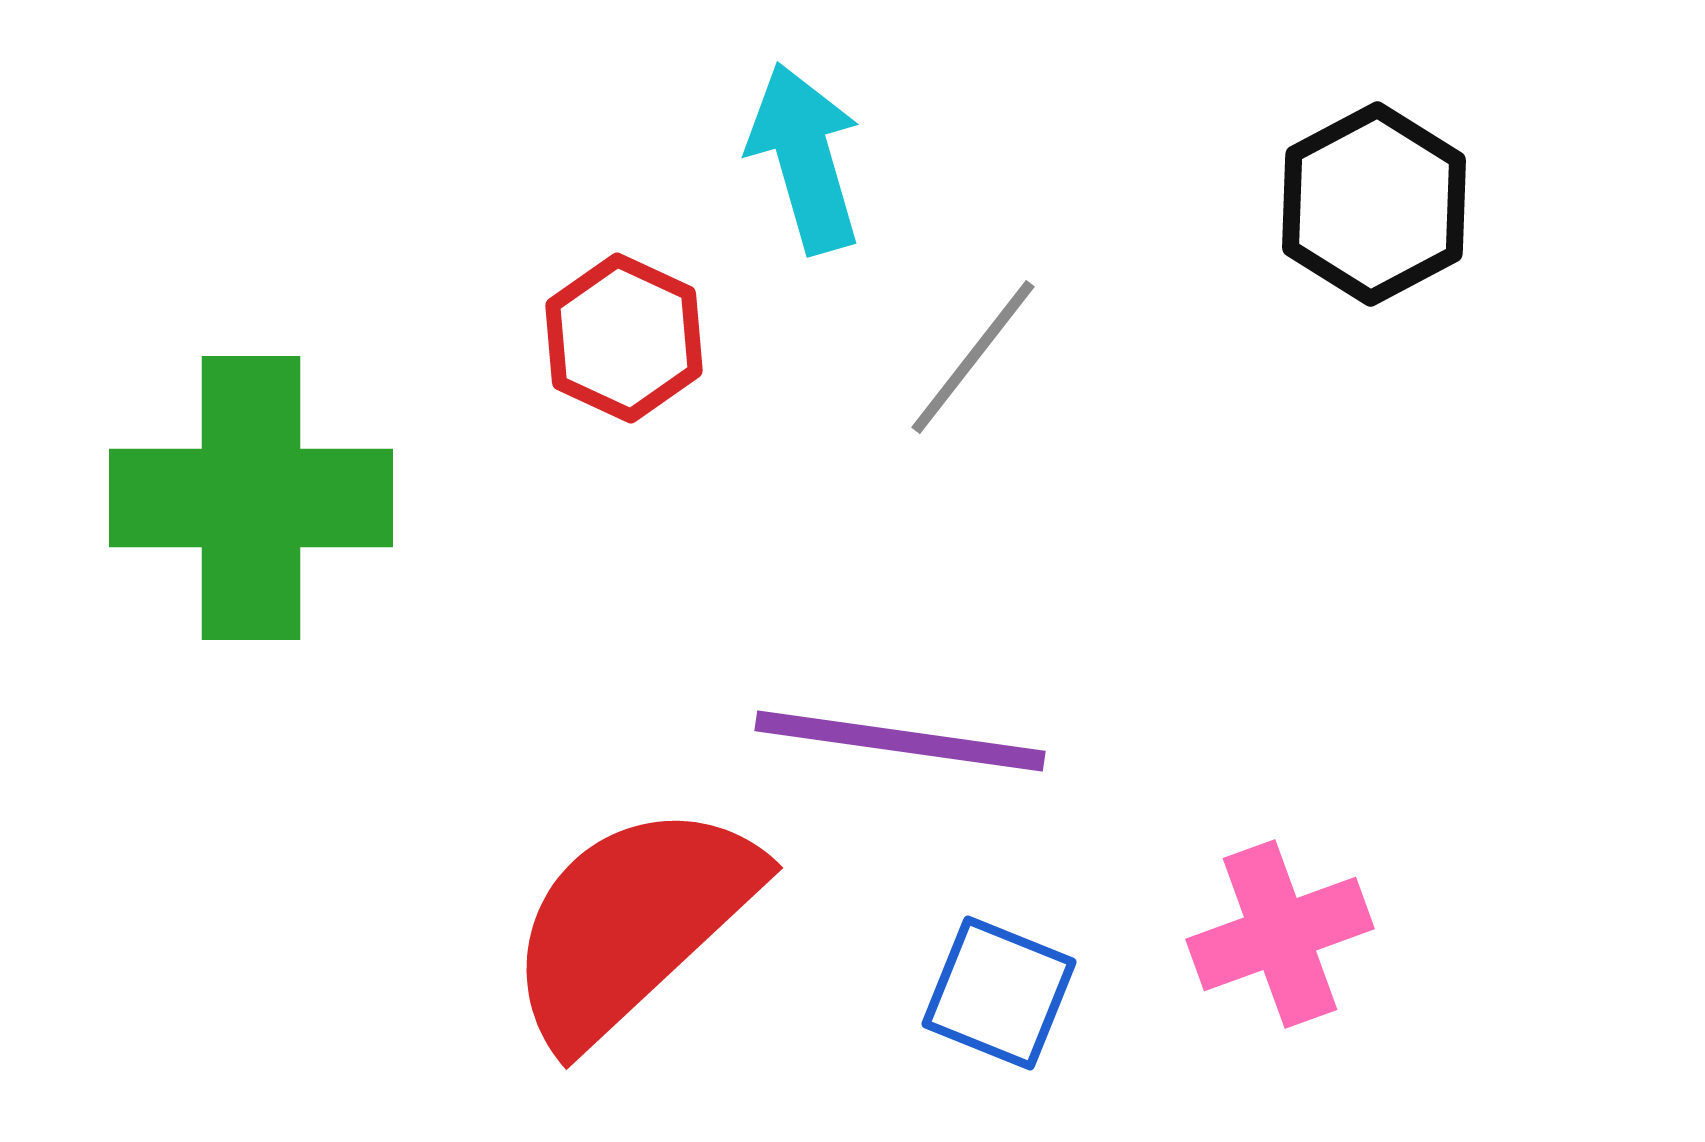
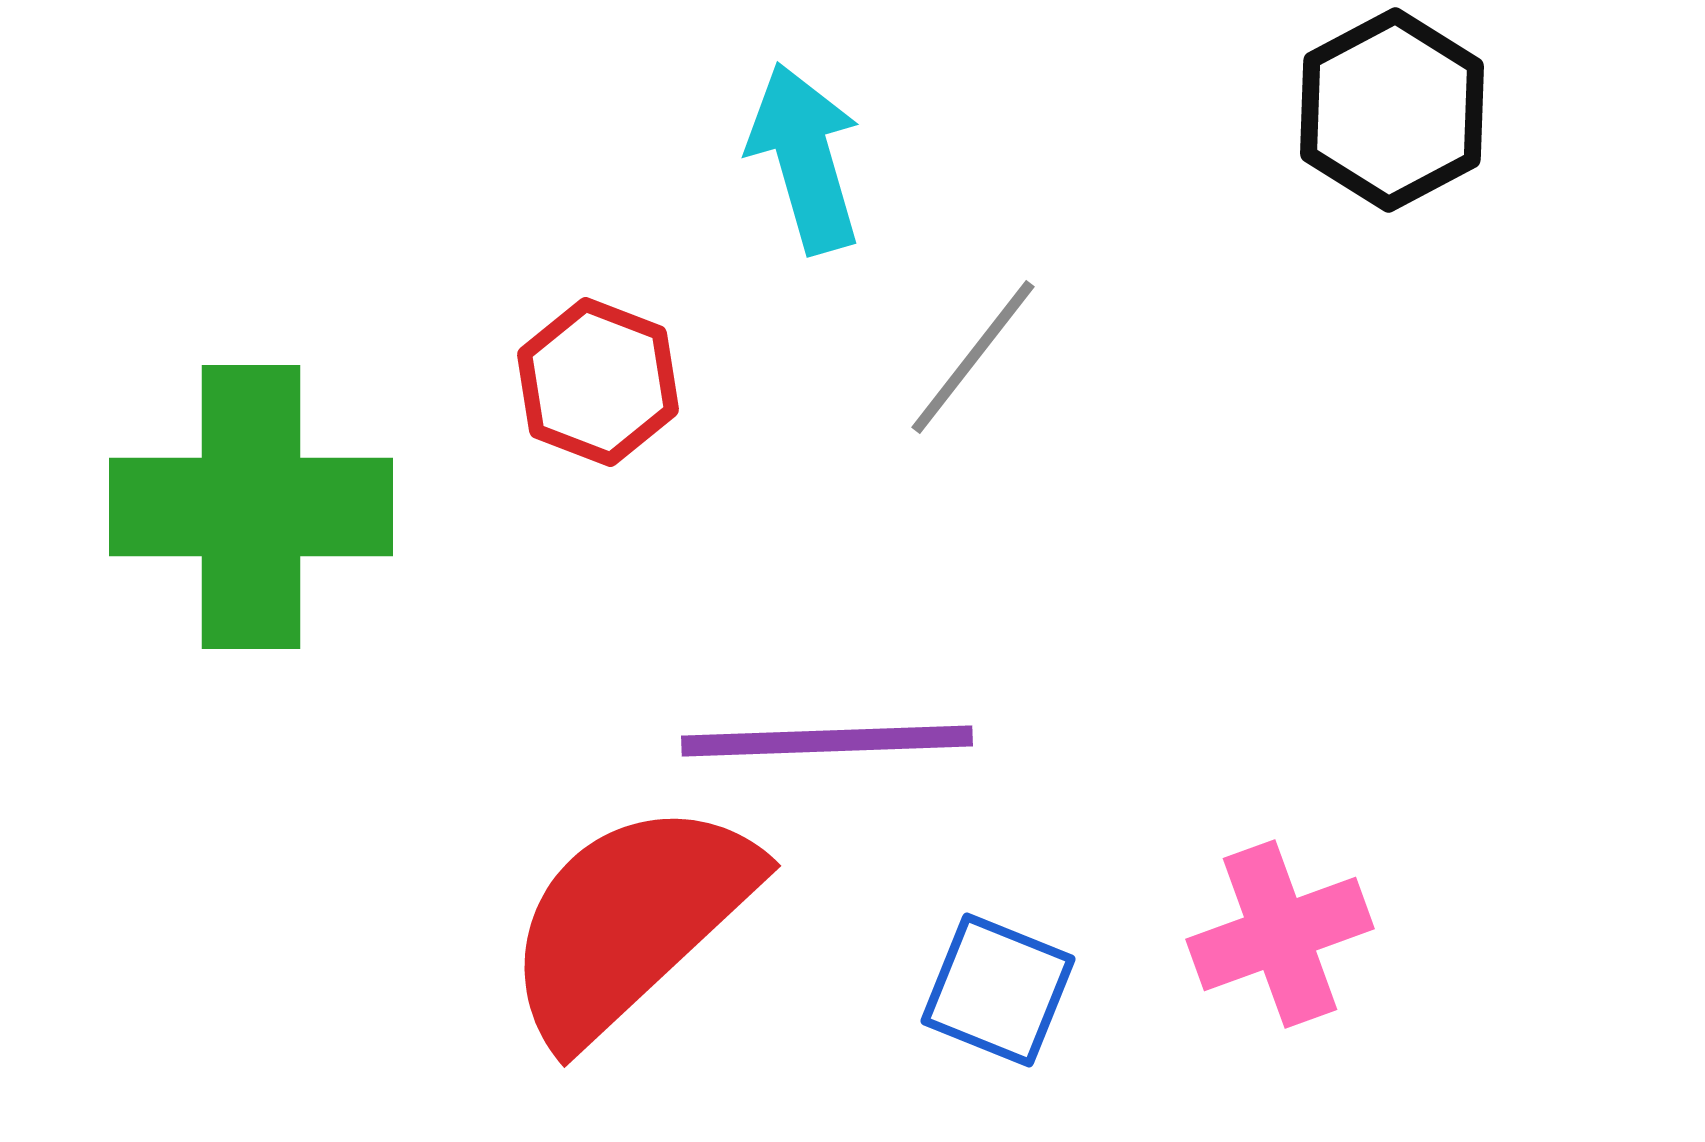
black hexagon: moved 18 px right, 94 px up
red hexagon: moved 26 px left, 44 px down; rotated 4 degrees counterclockwise
green cross: moved 9 px down
purple line: moved 73 px left; rotated 10 degrees counterclockwise
red semicircle: moved 2 px left, 2 px up
blue square: moved 1 px left, 3 px up
